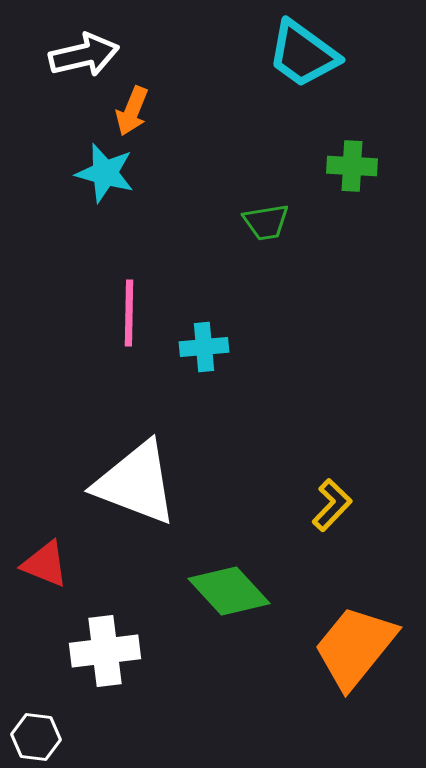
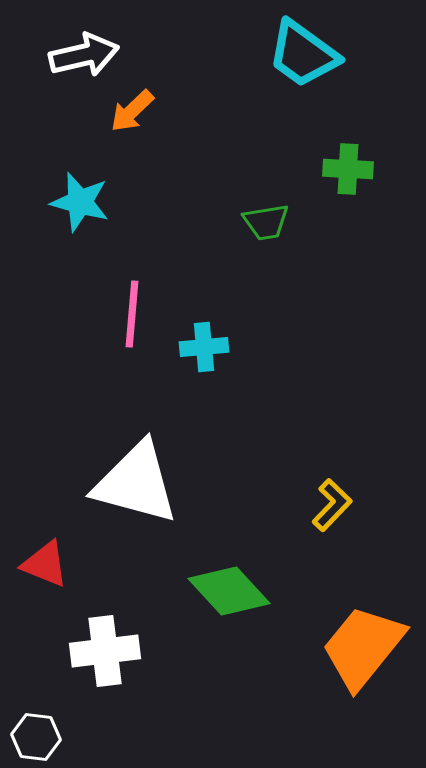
orange arrow: rotated 24 degrees clockwise
green cross: moved 4 px left, 3 px down
cyan star: moved 25 px left, 29 px down
pink line: moved 3 px right, 1 px down; rotated 4 degrees clockwise
white triangle: rotated 6 degrees counterclockwise
orange trapezoid: moved 8 px right
